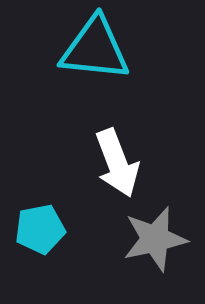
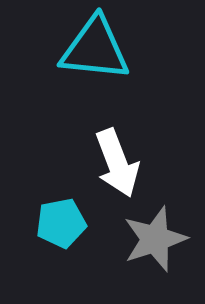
cyan pentagon: moved 21 px right, 6 px up
gray star: rotated 6 degrees counterclockwise
